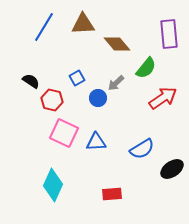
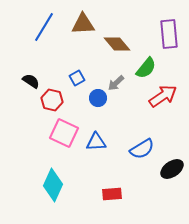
red arrow: moved 2 px up
